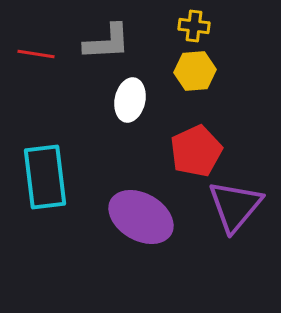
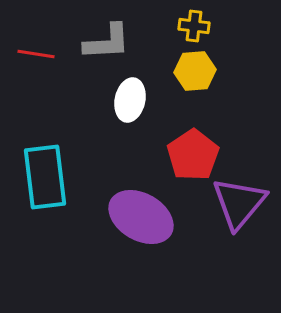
red pentagon: moved 3 px left, 4 px down; rotated 9 degrees counterclockwise
purple triangle: moved 4 px right, 3 px up
